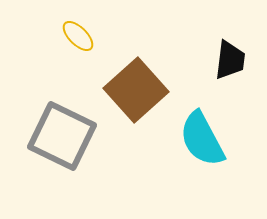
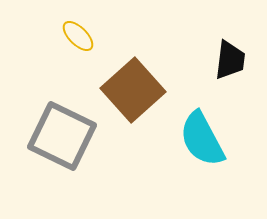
brown square: moved 3 px left
